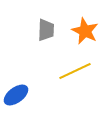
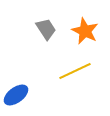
gray trapezoid: moved 1 px up; rotated 35 degrees counterclockwise
